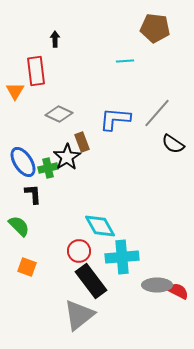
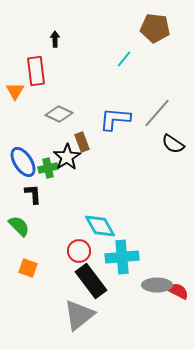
cyan line: moved 1 px left, 2 px up; rotated 48 degrees counterclockwise
orange square: moved 1 px right, 1 px down
